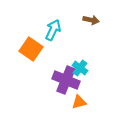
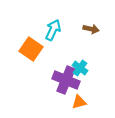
brown arrow: moved 9 px down
